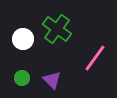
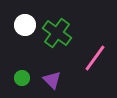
green cross: moved 4 px down
white circle: moved 2 px right, 14 px up
